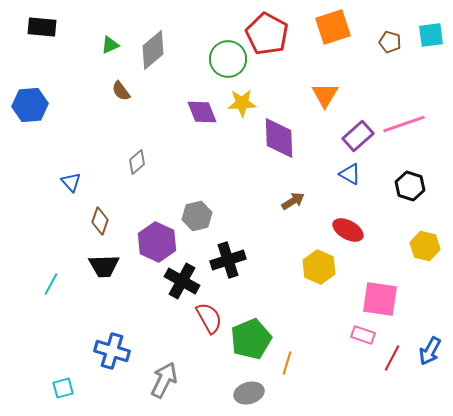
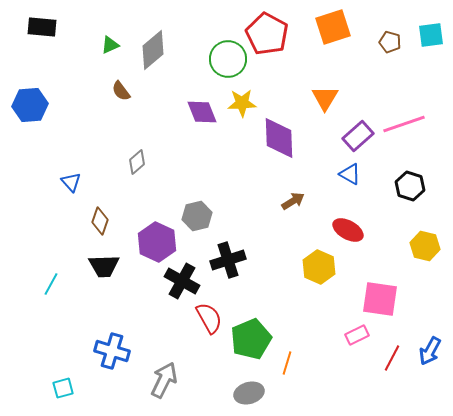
orange triangle at (325, 95): moved 3 px down
pink rectangle at (363, 335): moved 6 px left; rotated 45 degrees counterclockwise
